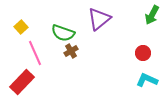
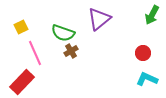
yellow square: rotated 16 degrees clockwise
cyan L-shape: moved 1 px up
